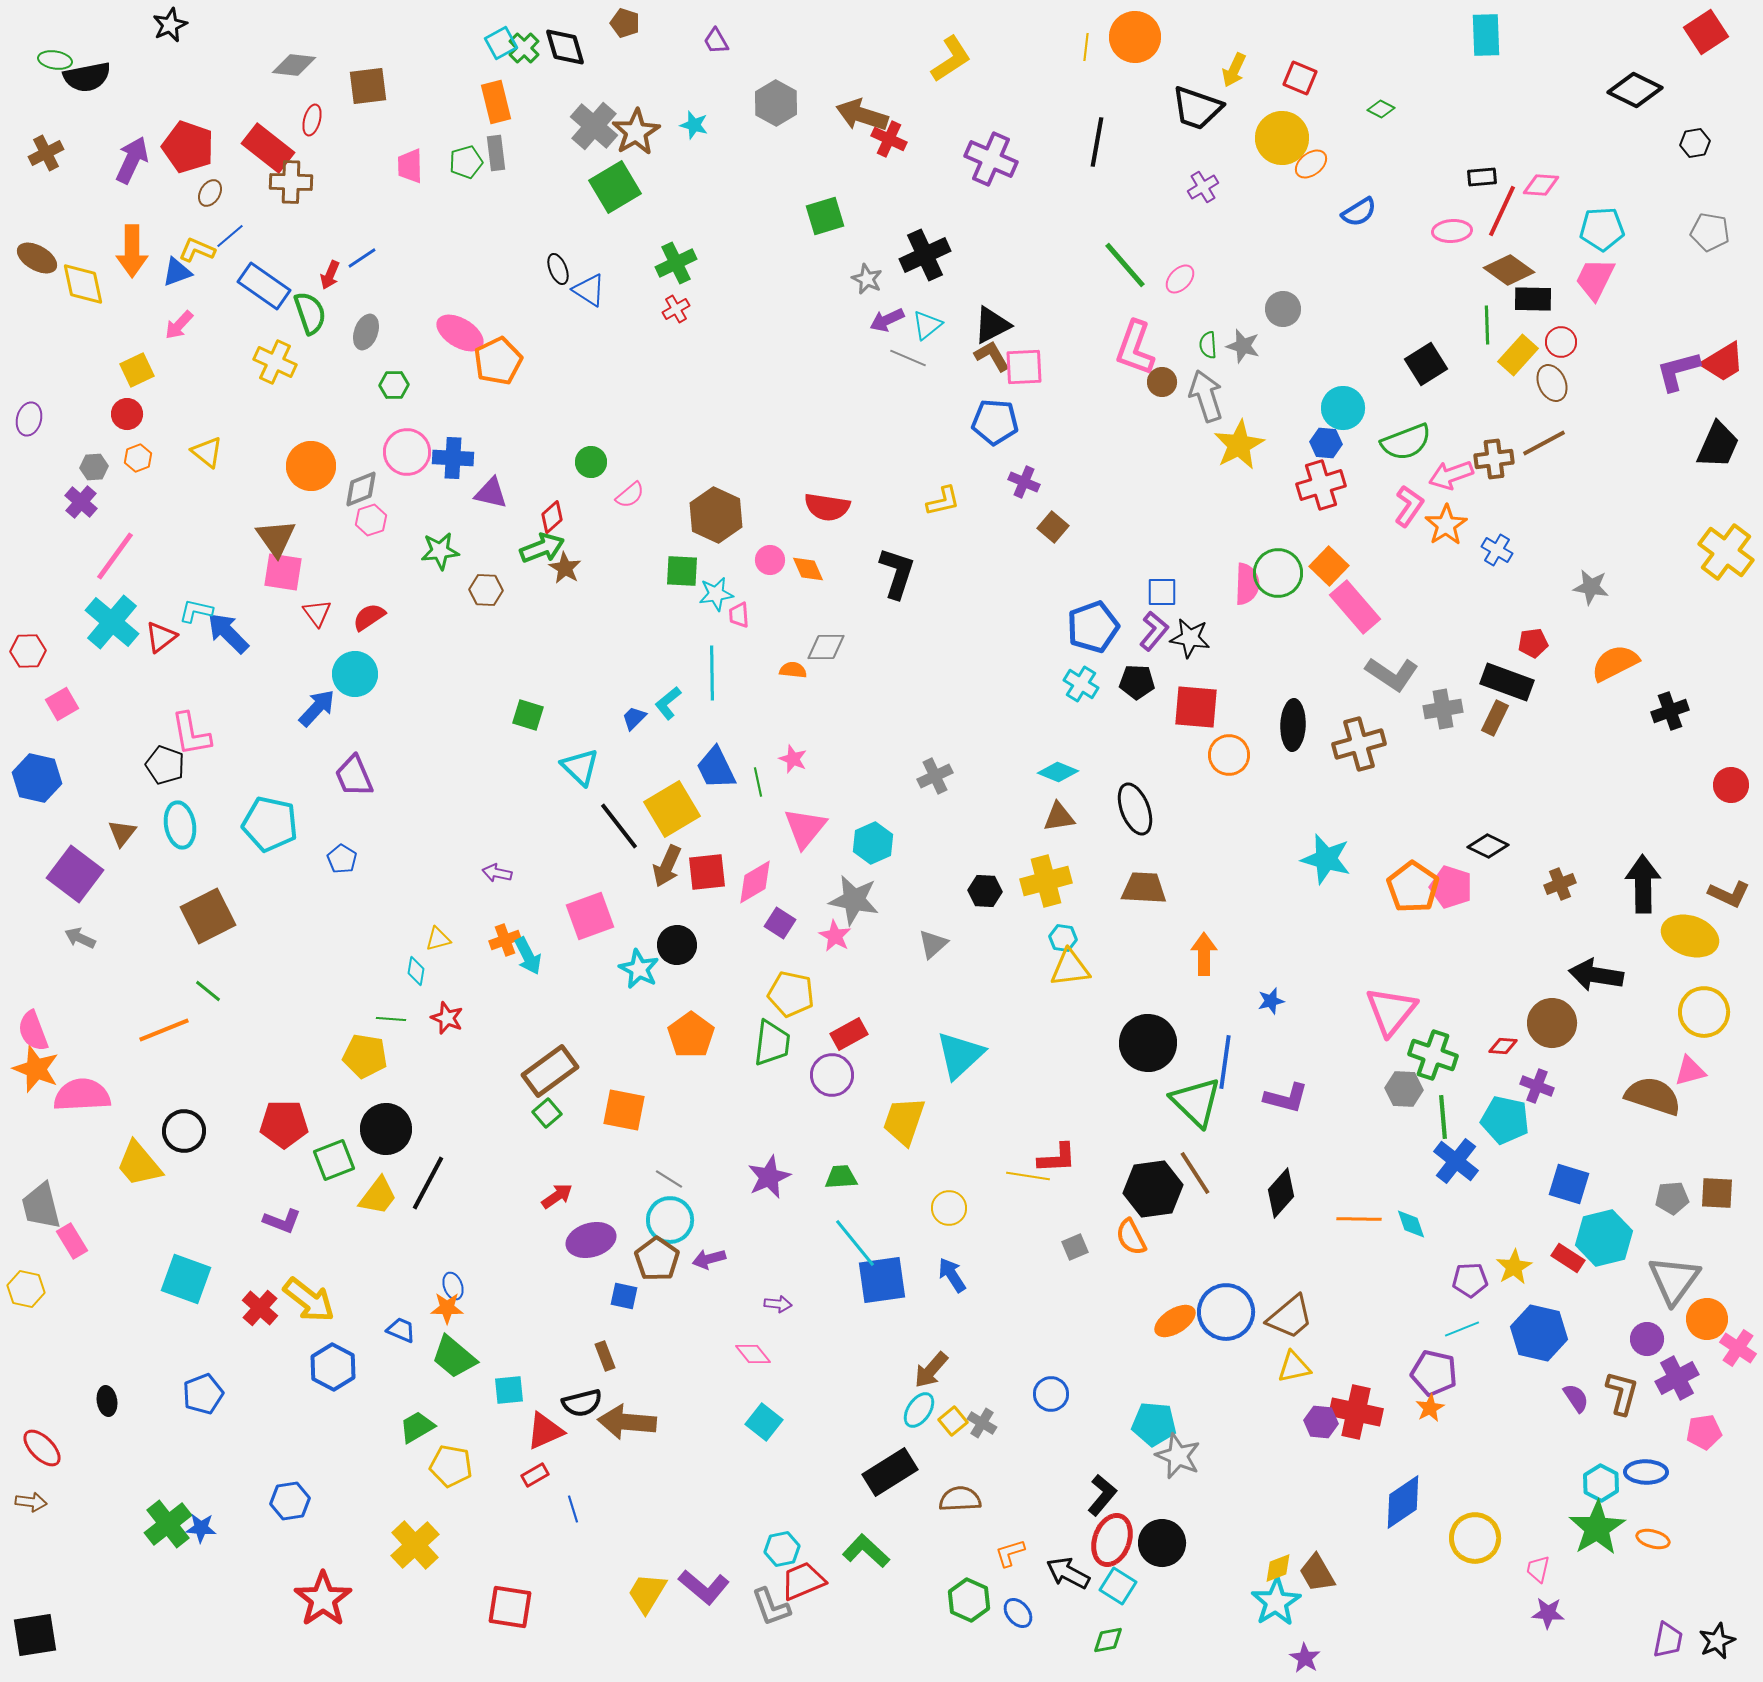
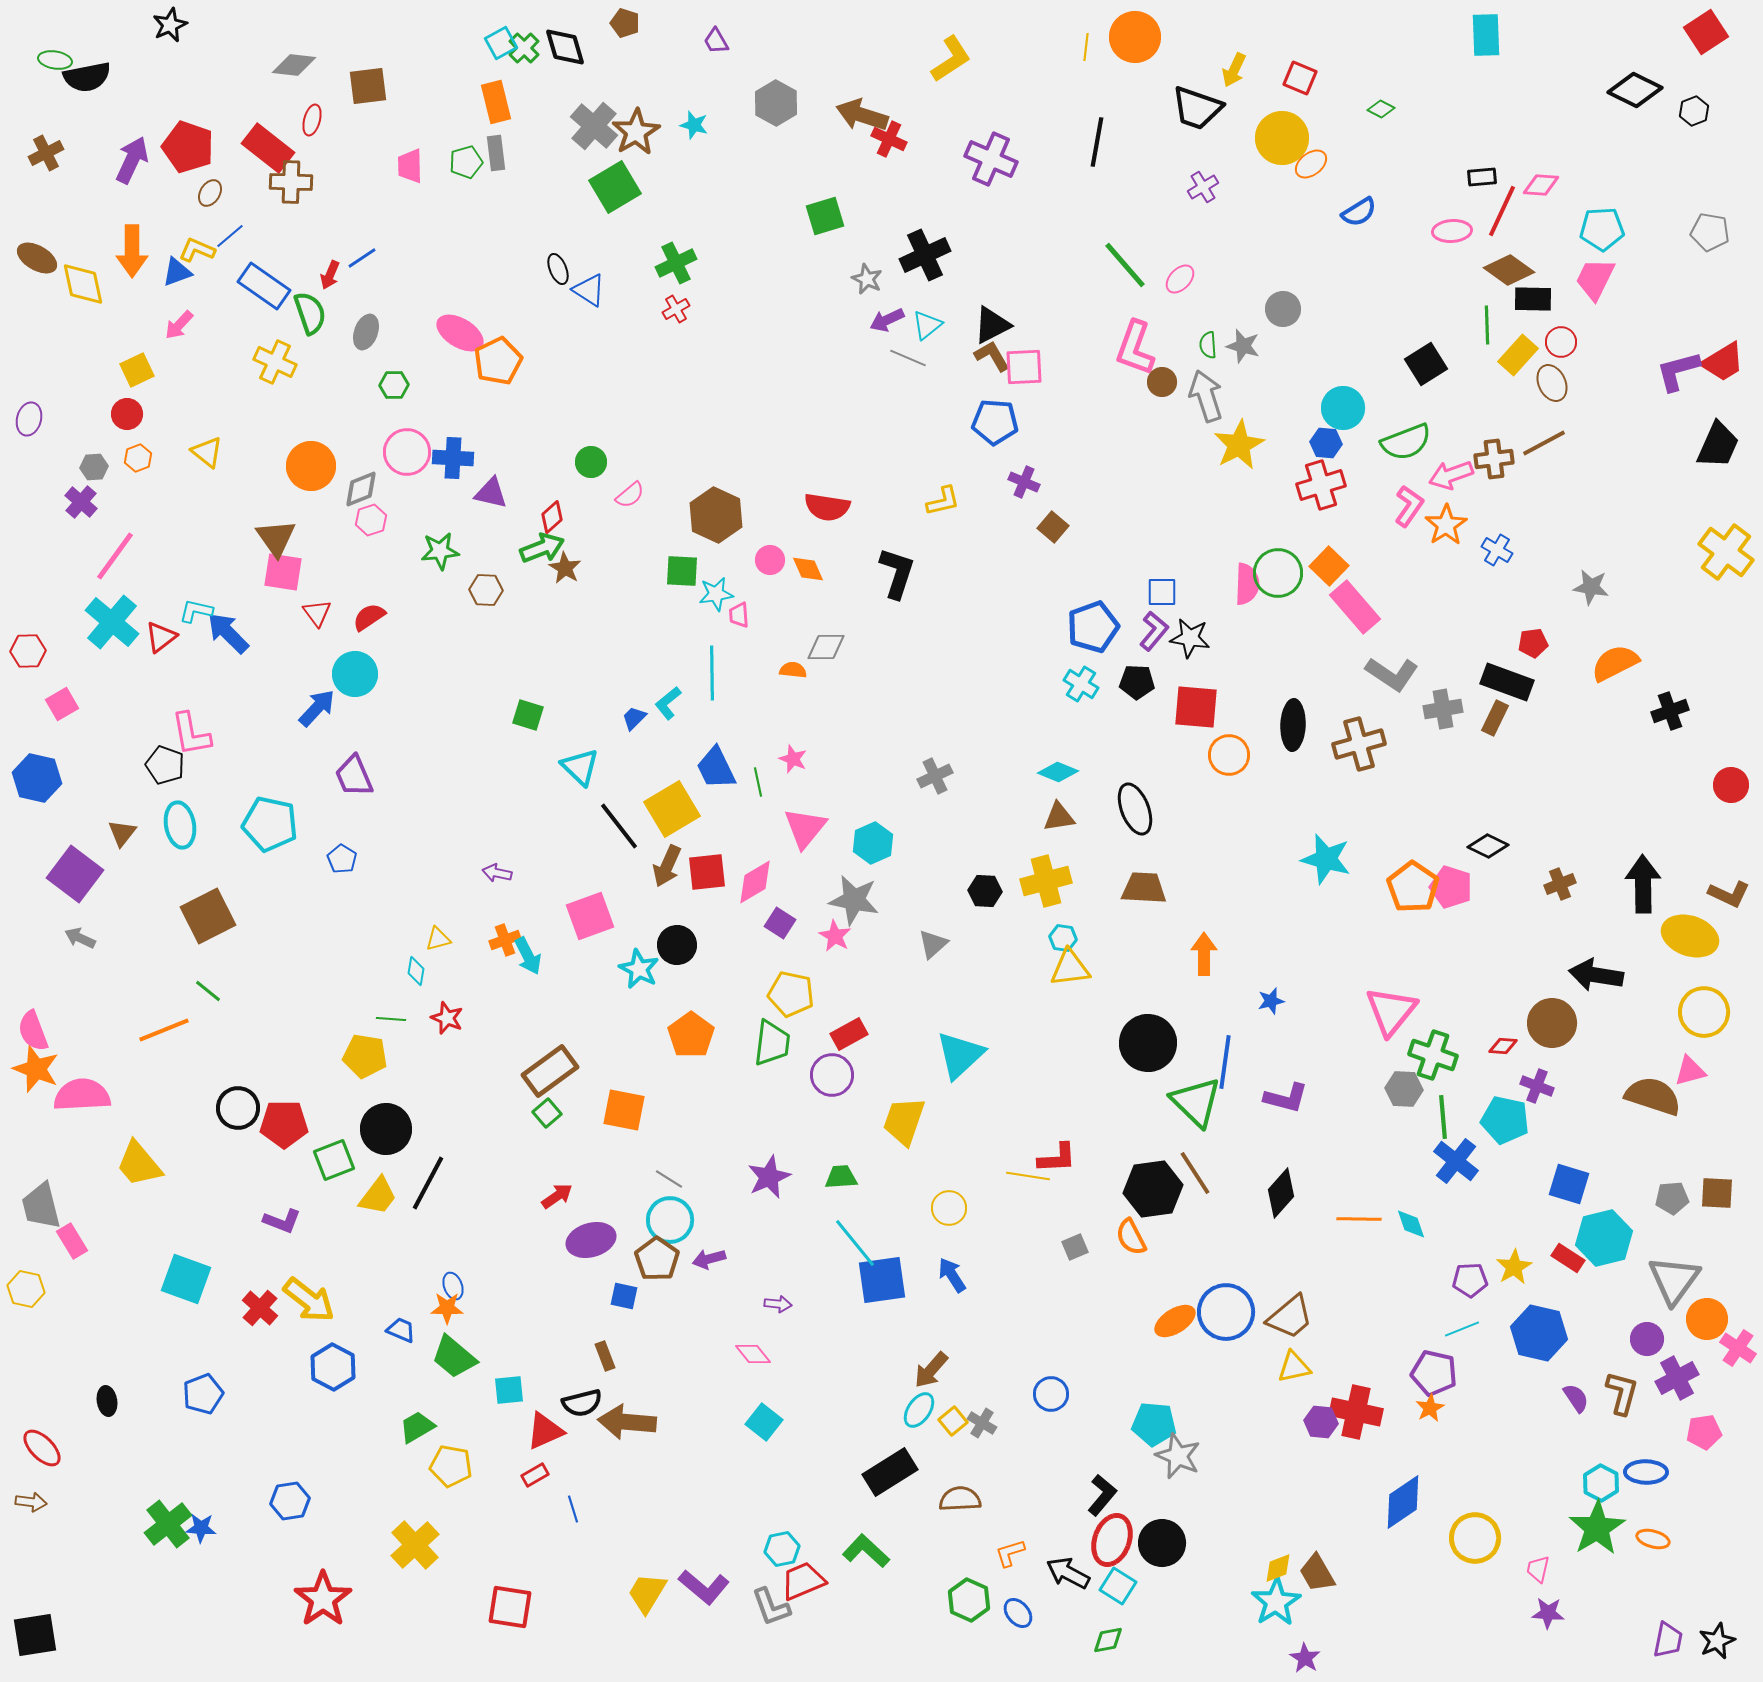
black hexagon at (1695, 143): moved 1 px left, 32 px up; rotated 12 degrees counterclockwise
black circle at (184, 1131): moved 54 px right, 23 px up
